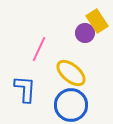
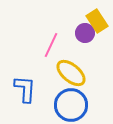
pink line: moved 12 px right, 4 px up
